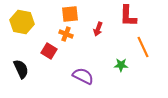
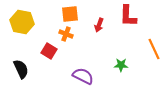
red arrow: moved 1 px right, 4 px up
orange line: moved 11 px right, 2 px down
